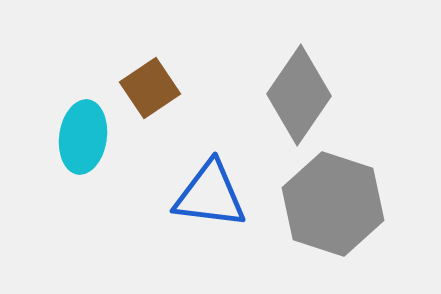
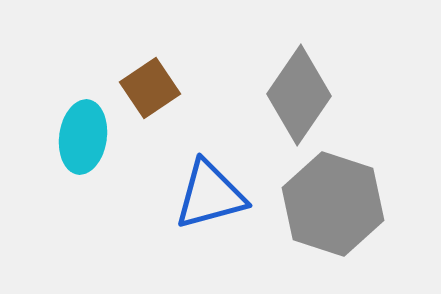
blue triangle: rotated 22 degrees counterclockwise
